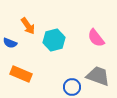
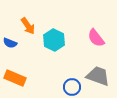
cyan hexagon: rotated 20 degrees counterclockwise
orange rectangle: moved 6 px left, 4 px down
